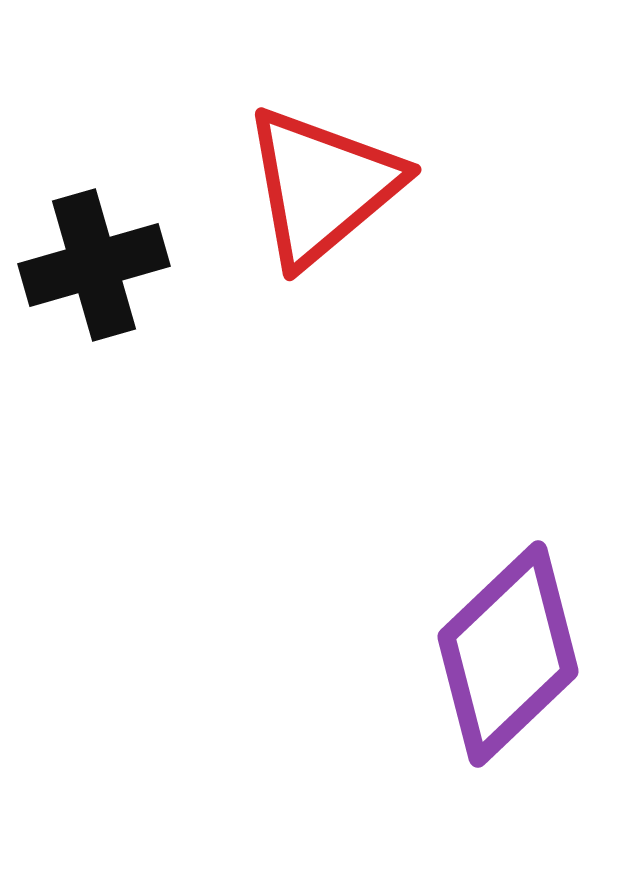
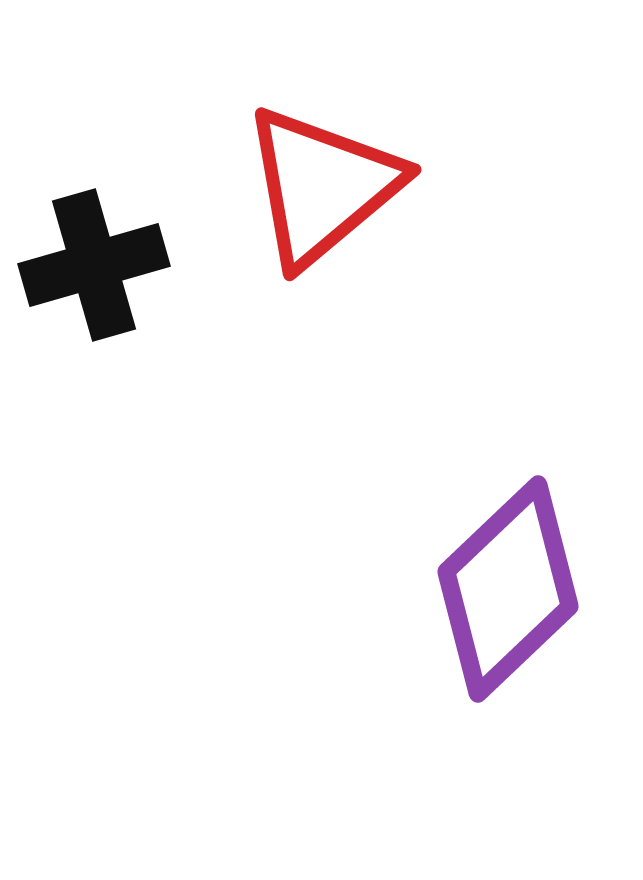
purple diamond: moved 65 px up
